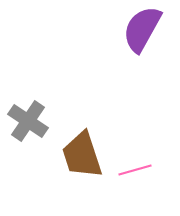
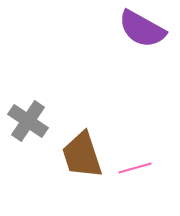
purple semicircle: rotated 90 degrees counterclockwise
pink line: moved 2 px up
